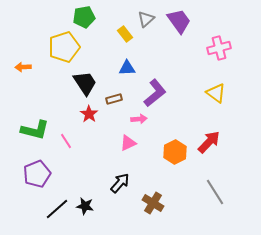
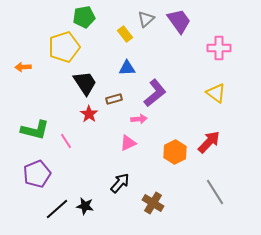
pink cross: rotated 15 degrees clockwise
